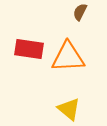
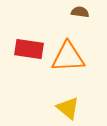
brown semicircle: rotated 72 degrees clockwise
yellow triangle: moved 1 px left, 1 px up
